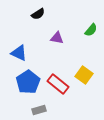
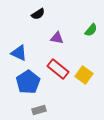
red rectangle: moved 15 px up
